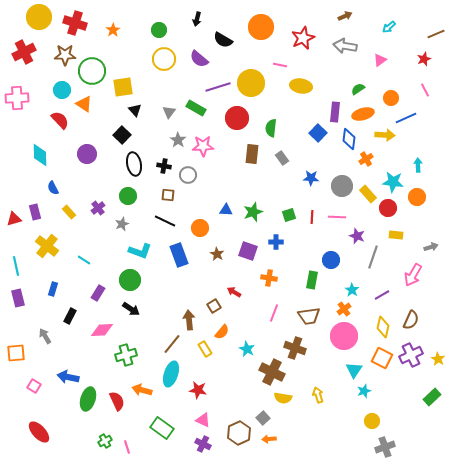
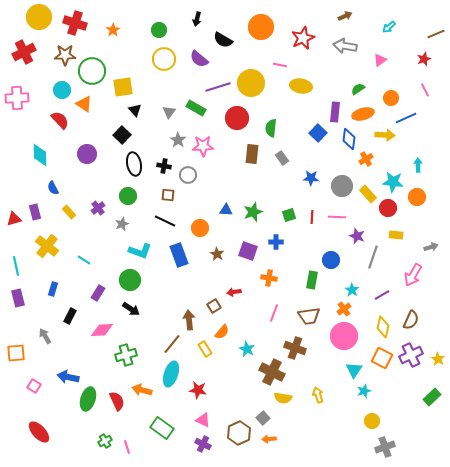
red arrow at (234, 292): rotated 40 degrees counterclockwise
